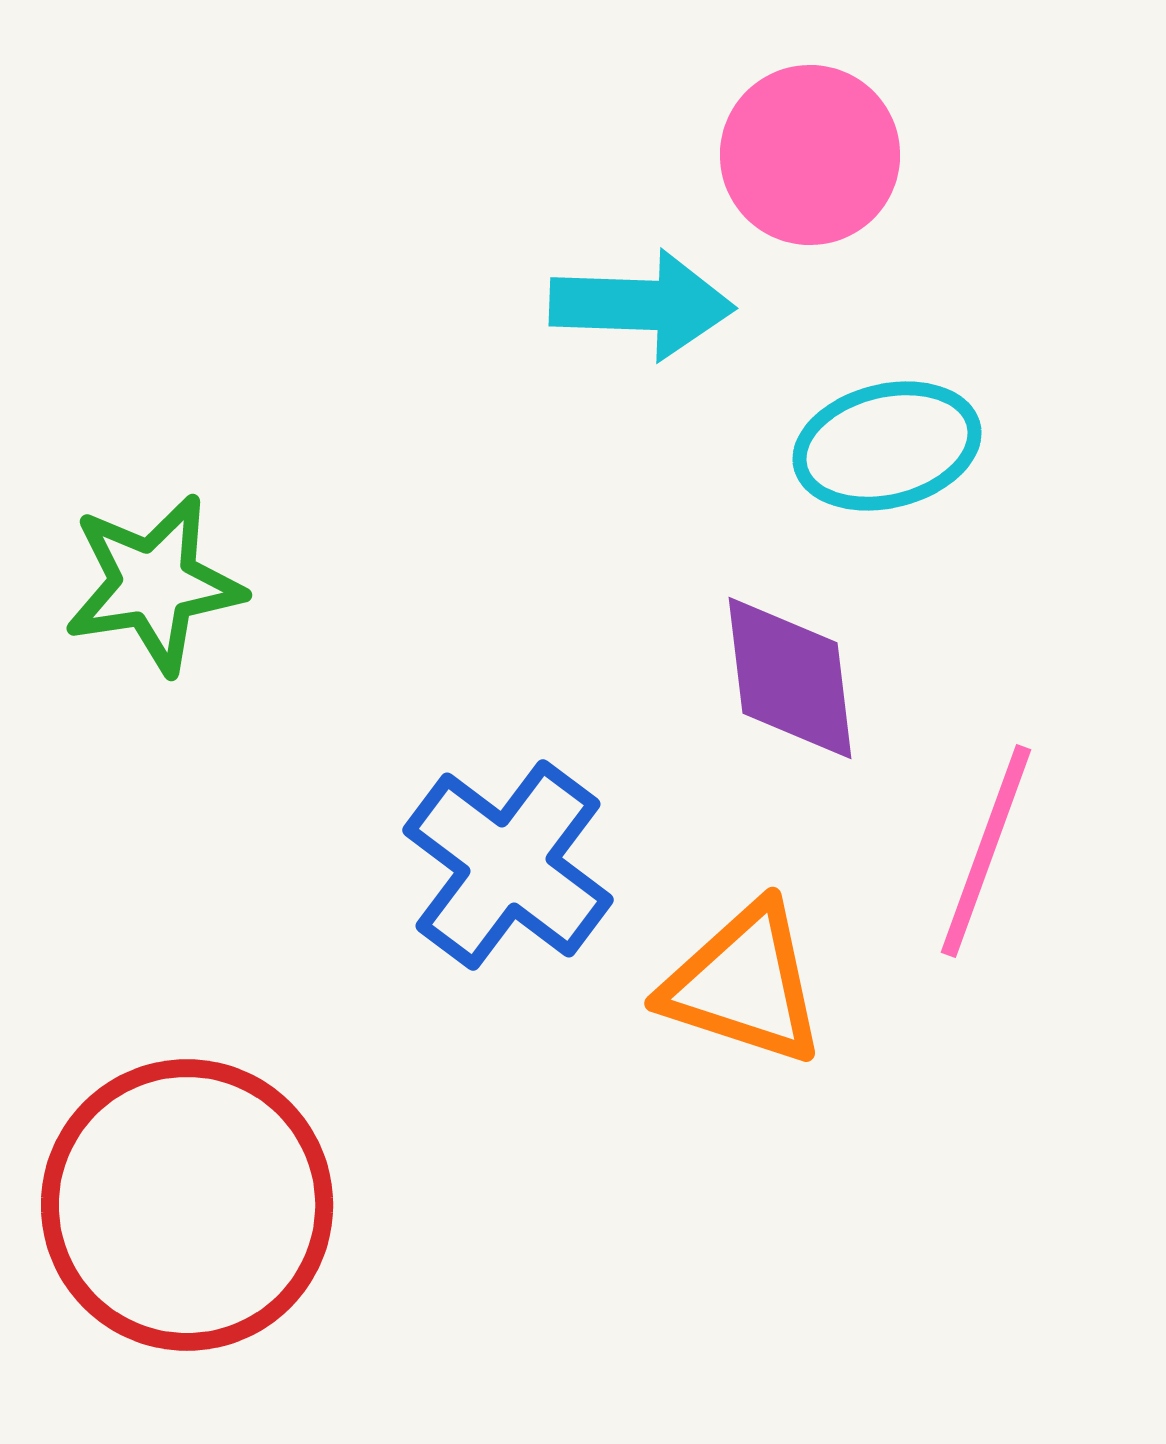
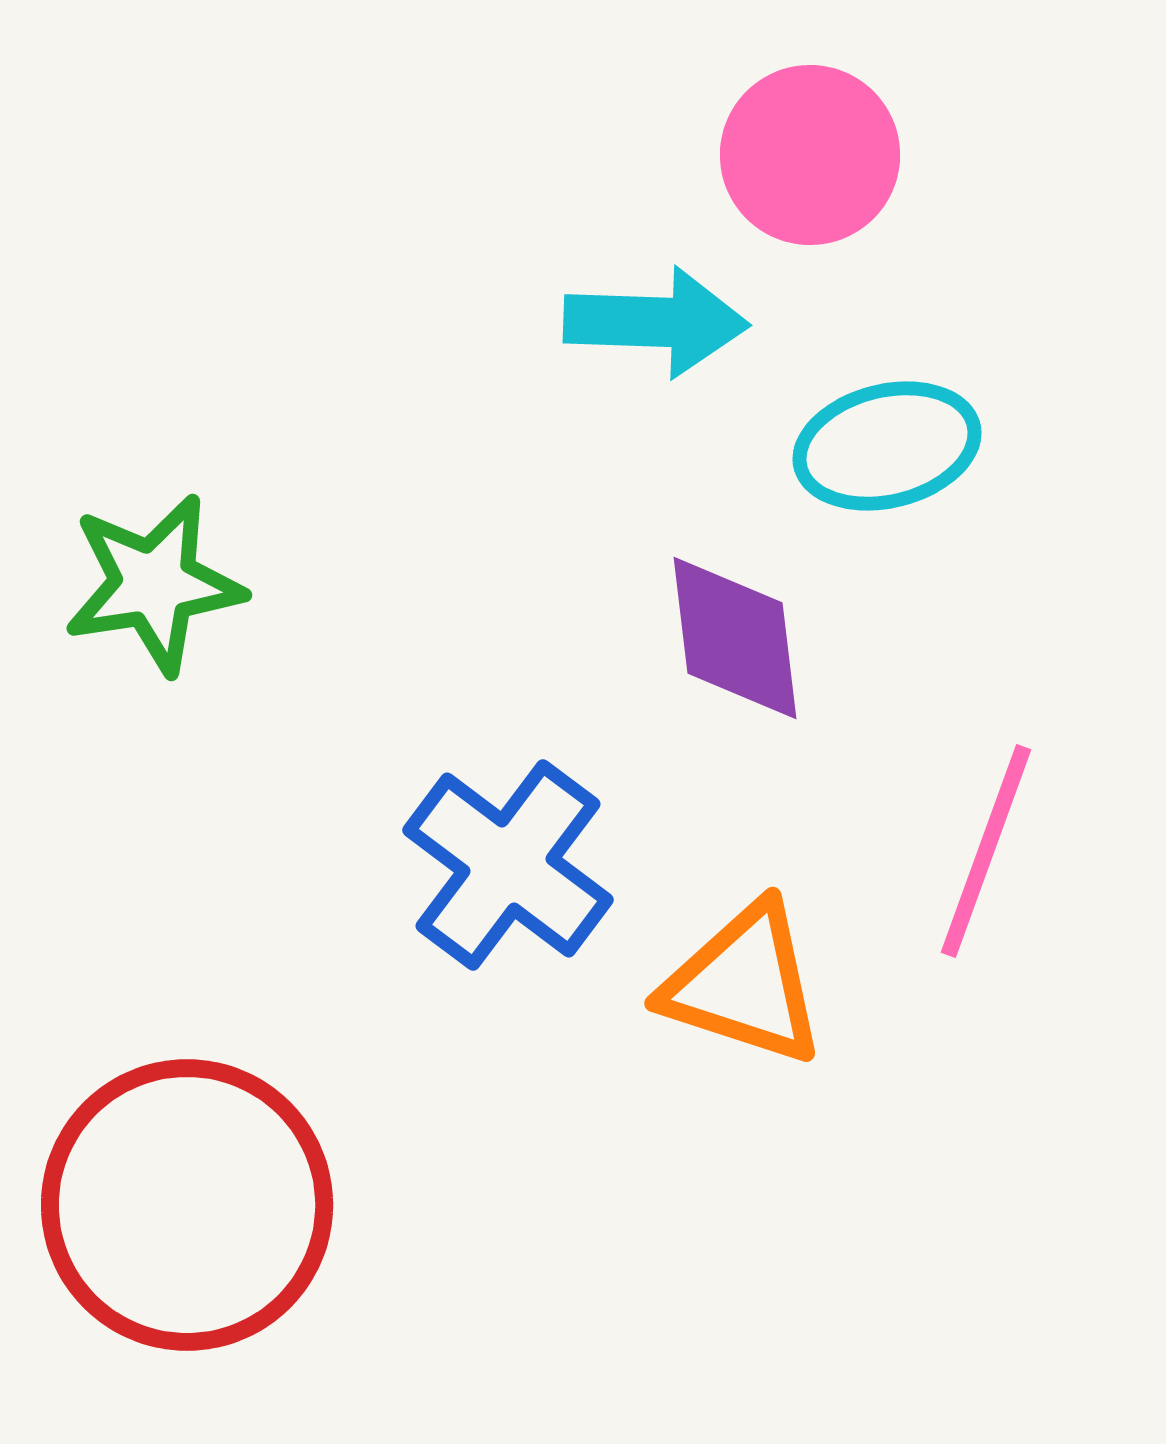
cyan arrow: moved 14 px right, 17 px down
purple diamond: moved 55 px left, 40 px up
